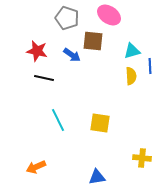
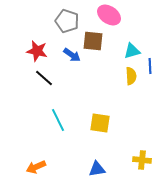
gray pentagon: moved 3 px down
black line: rotated 30 degrees clockwise
yellow cross: moved 2 px down
blue triangle: moved 8 px up
